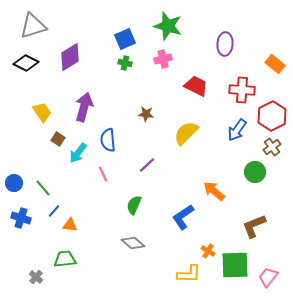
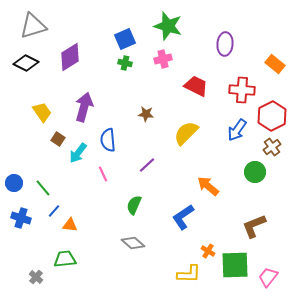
orange arrow: moved 6 px left, 5 px up
